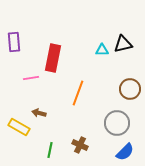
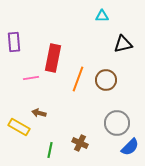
cyan triangle: moved 34 px up
brown circle: moved 24 px left, 9 px up
orange line: moved 14 px up
brown cross: moved 2 px up
blue semicircle: moved 5 px right, 5 px up
